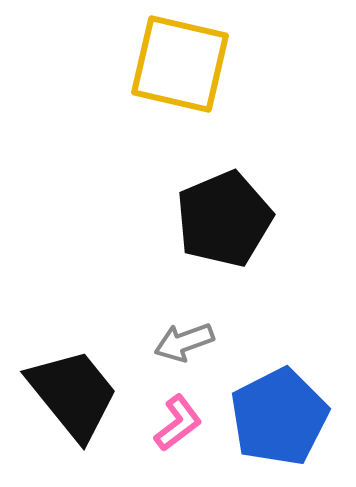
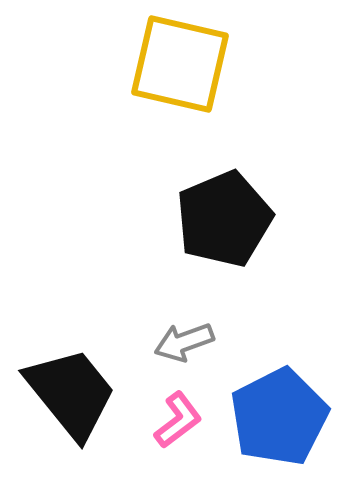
black trapezoid: moved 2 px left, 1 px up
pink L-shape: moved 3 px up
